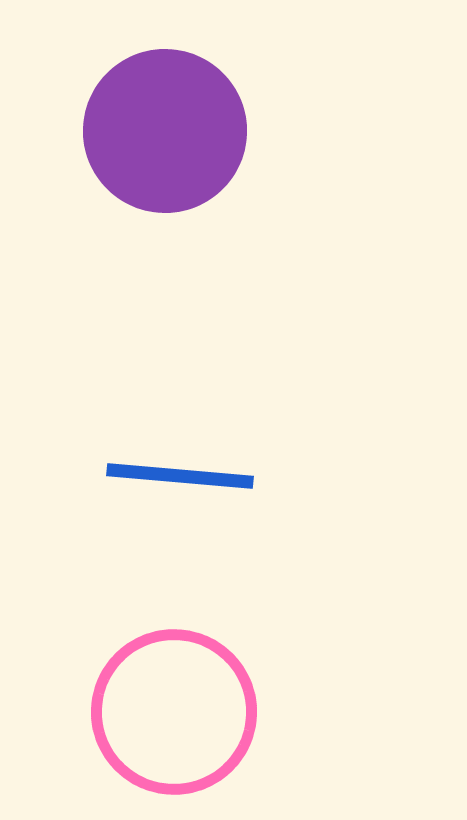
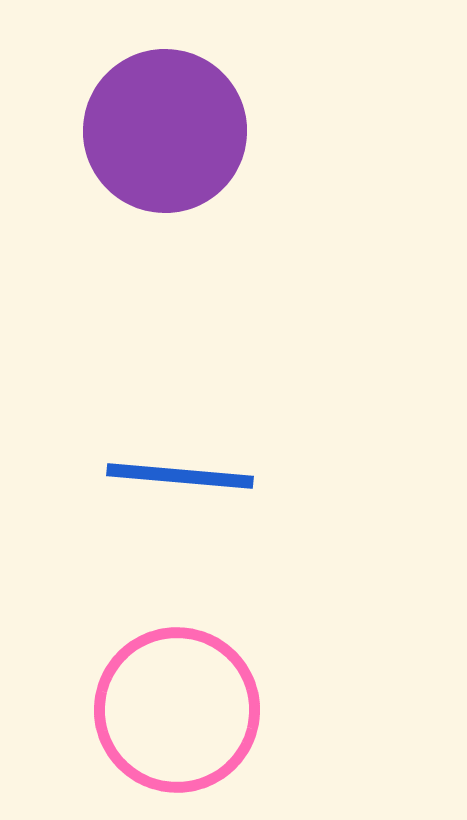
pink circle: moved 3 px right, 2 px up
